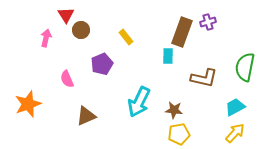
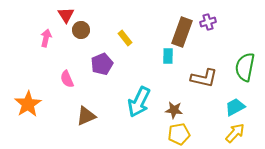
yellow rectangle: moved 1 px left, 1 px down
orange star: rotated 12 degrees counterclockwise
